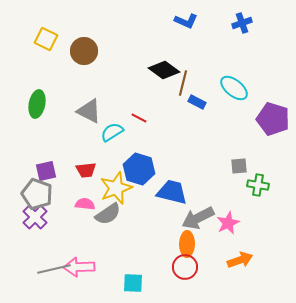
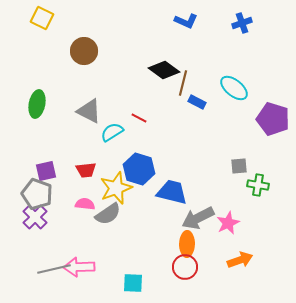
yellow square: moved 4 px left, 21 px up
